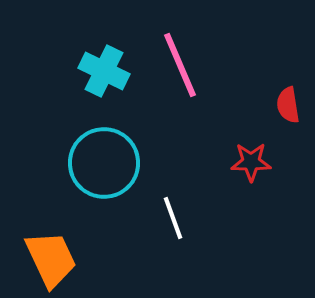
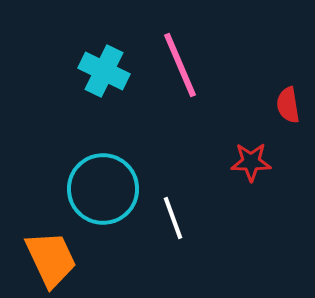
cyan circle: moved 1 px left, 26 px down
